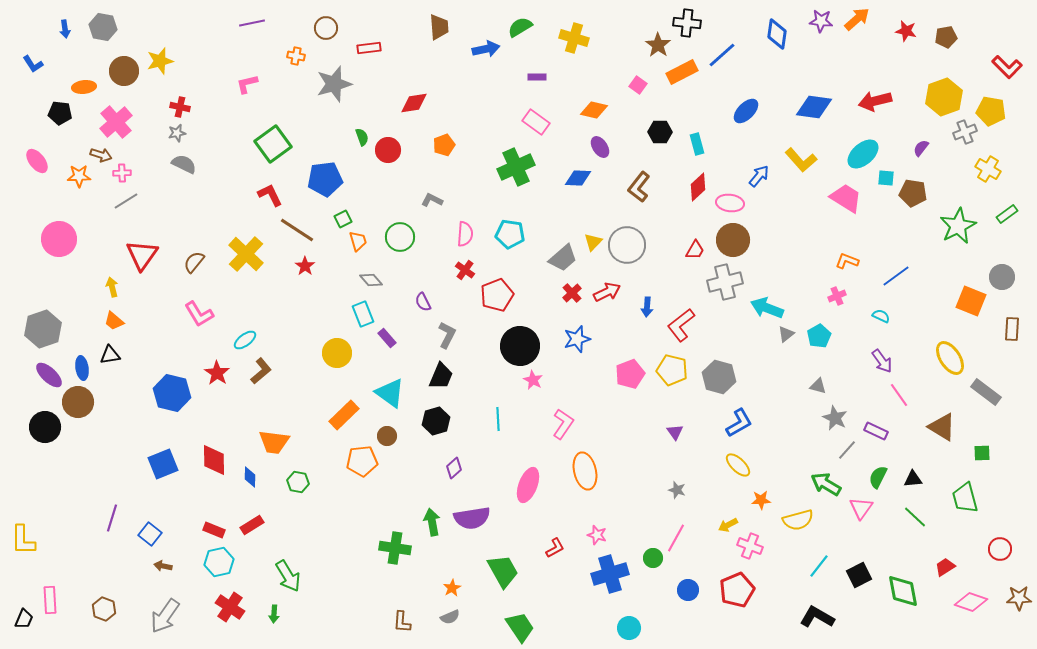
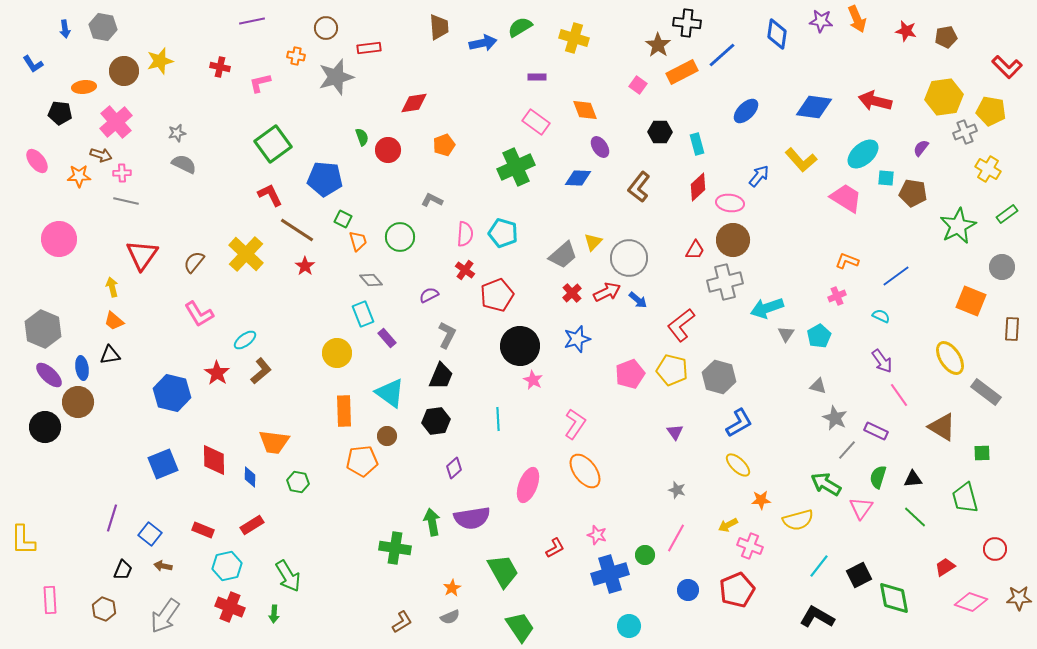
orange arrow at (857, 19): rotated 108 degrees clockwise
purple line at (252, 23): moved 2 px up
blue arrow at (486, 49): moved 3 px left, 6 px up
pink L-shape at (247, 84): moved 13 px right, 1 px up
gray star at (334, 84): moved 2 px right, 7 px up
yellow hexagon at (944, 97): rotated 12 degrees clockwise
red arrow at (875, 101): rotated 28 degrees clockwise
red cross at (180, 107): moved 40 px right, 40 px up
orange diamond at (594, 110): moved 9 px left; rotated 56 degrees clockwise
blue pentagon at (325, 179): rotated 12 degrees clockwise
gray line at (126, 201): rotated 45 degrees clockwise
green square at (343, 219): rotated 36 degrees counterclockwise
cyan pentagon at (510, 234): moved 7 px left, 1 px up; rotated 8 degrees clockwise
gray circle at (627, 245): moved 2 px right, 13 px down
gray trapezoid at (563, 258): moved 3 px up
gray circle at (1002, 277): moved 10 px up
purple semicircle at (423, 302): moved 6 px right, 7 px up; rotated 90 degrees clockwise
blue arrow at (647, 307): moved 9 px left, 7 px up; rotated 54 degrees counterclockwise
cyan arrow at (767, 308): rotated 40 degrees counterclockwise
gray hexagon at (43, 329): rotated 18 degrees counterclockwise
gray triangle at (786, 334): rotated 18 degrees counterclockwise
orange rectangle at (344, 415): moved 4 px up; rotated 48 degrees counterclockwise
black hexagon at (436, 421): rotated 8 degrees clockwise
pink L-shape at (563, 424): moved 12 px right
orange ellipse at (585, 471): rotated 24 degrees counterclockwise
green semicircle at (878, 477): rotated 10 degrees counterclockwise
red rectangle at (214, 530): moved 11 px left
red circle at (1000, 549): moved 5 px left
green circle at (653, 558): moved 8 px left, 3 px up
cyan hexagon at (219, 562): moved 8 px right, 4 px down
green diamond at (903, 591): moved 9 px left, 7 px down
red cross at (230, 607): rotated 12 degrees counterclockwise
black trapezoid at (24, 619): moved 99 px right, 49 px up
brown L-shape at (402, 622): rotated 125 degrees counterclockwise
cyan circle at (629, 628): moved 2 px up
